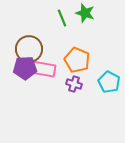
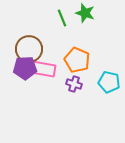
cyan pentagon: rotated 15 degrees counterclockwise
